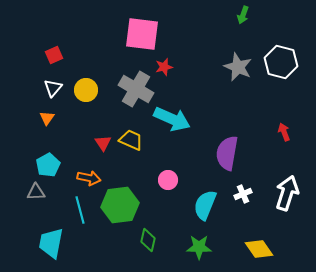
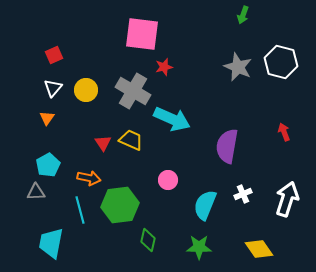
gray cross: moved 3 px left, 2 px down
purple semicircle: moved 7 px up
white arrow: moved 6 px down
